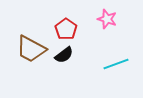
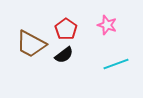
pink star: moved 6 px down
brown trapezoid: moved 5 px up
